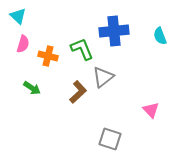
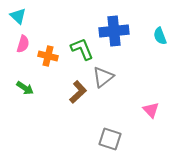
green arrow: moved 7 px left
